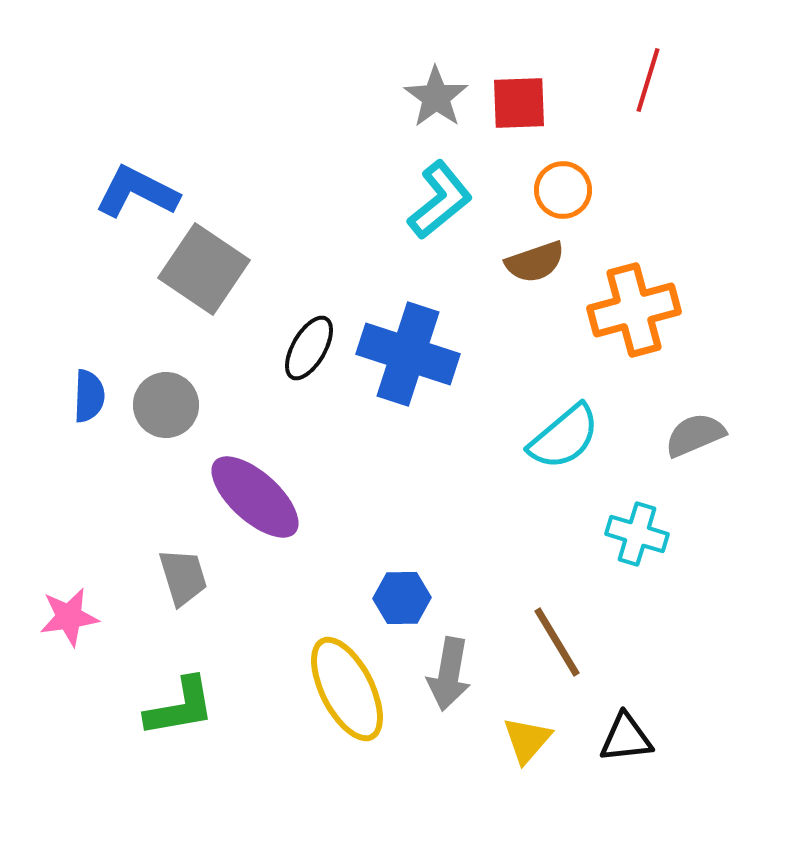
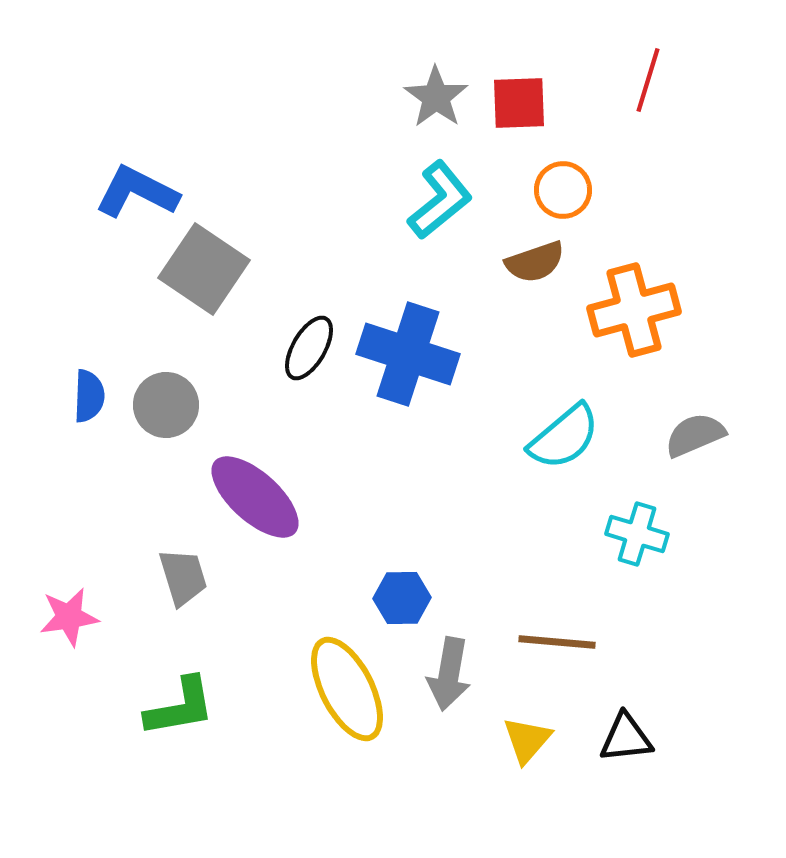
brown line: rotated 54 degrees counterclockwise
